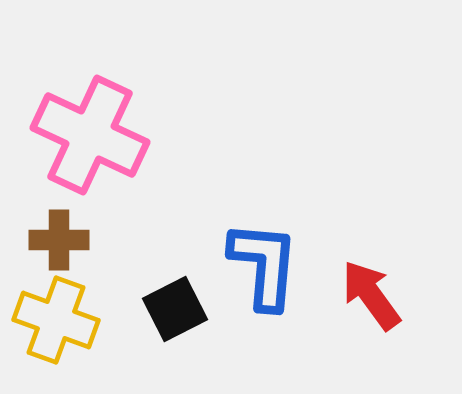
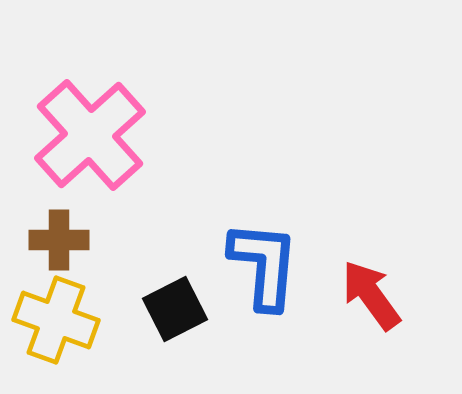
pink cross: rotated 23 degrees clockwise
